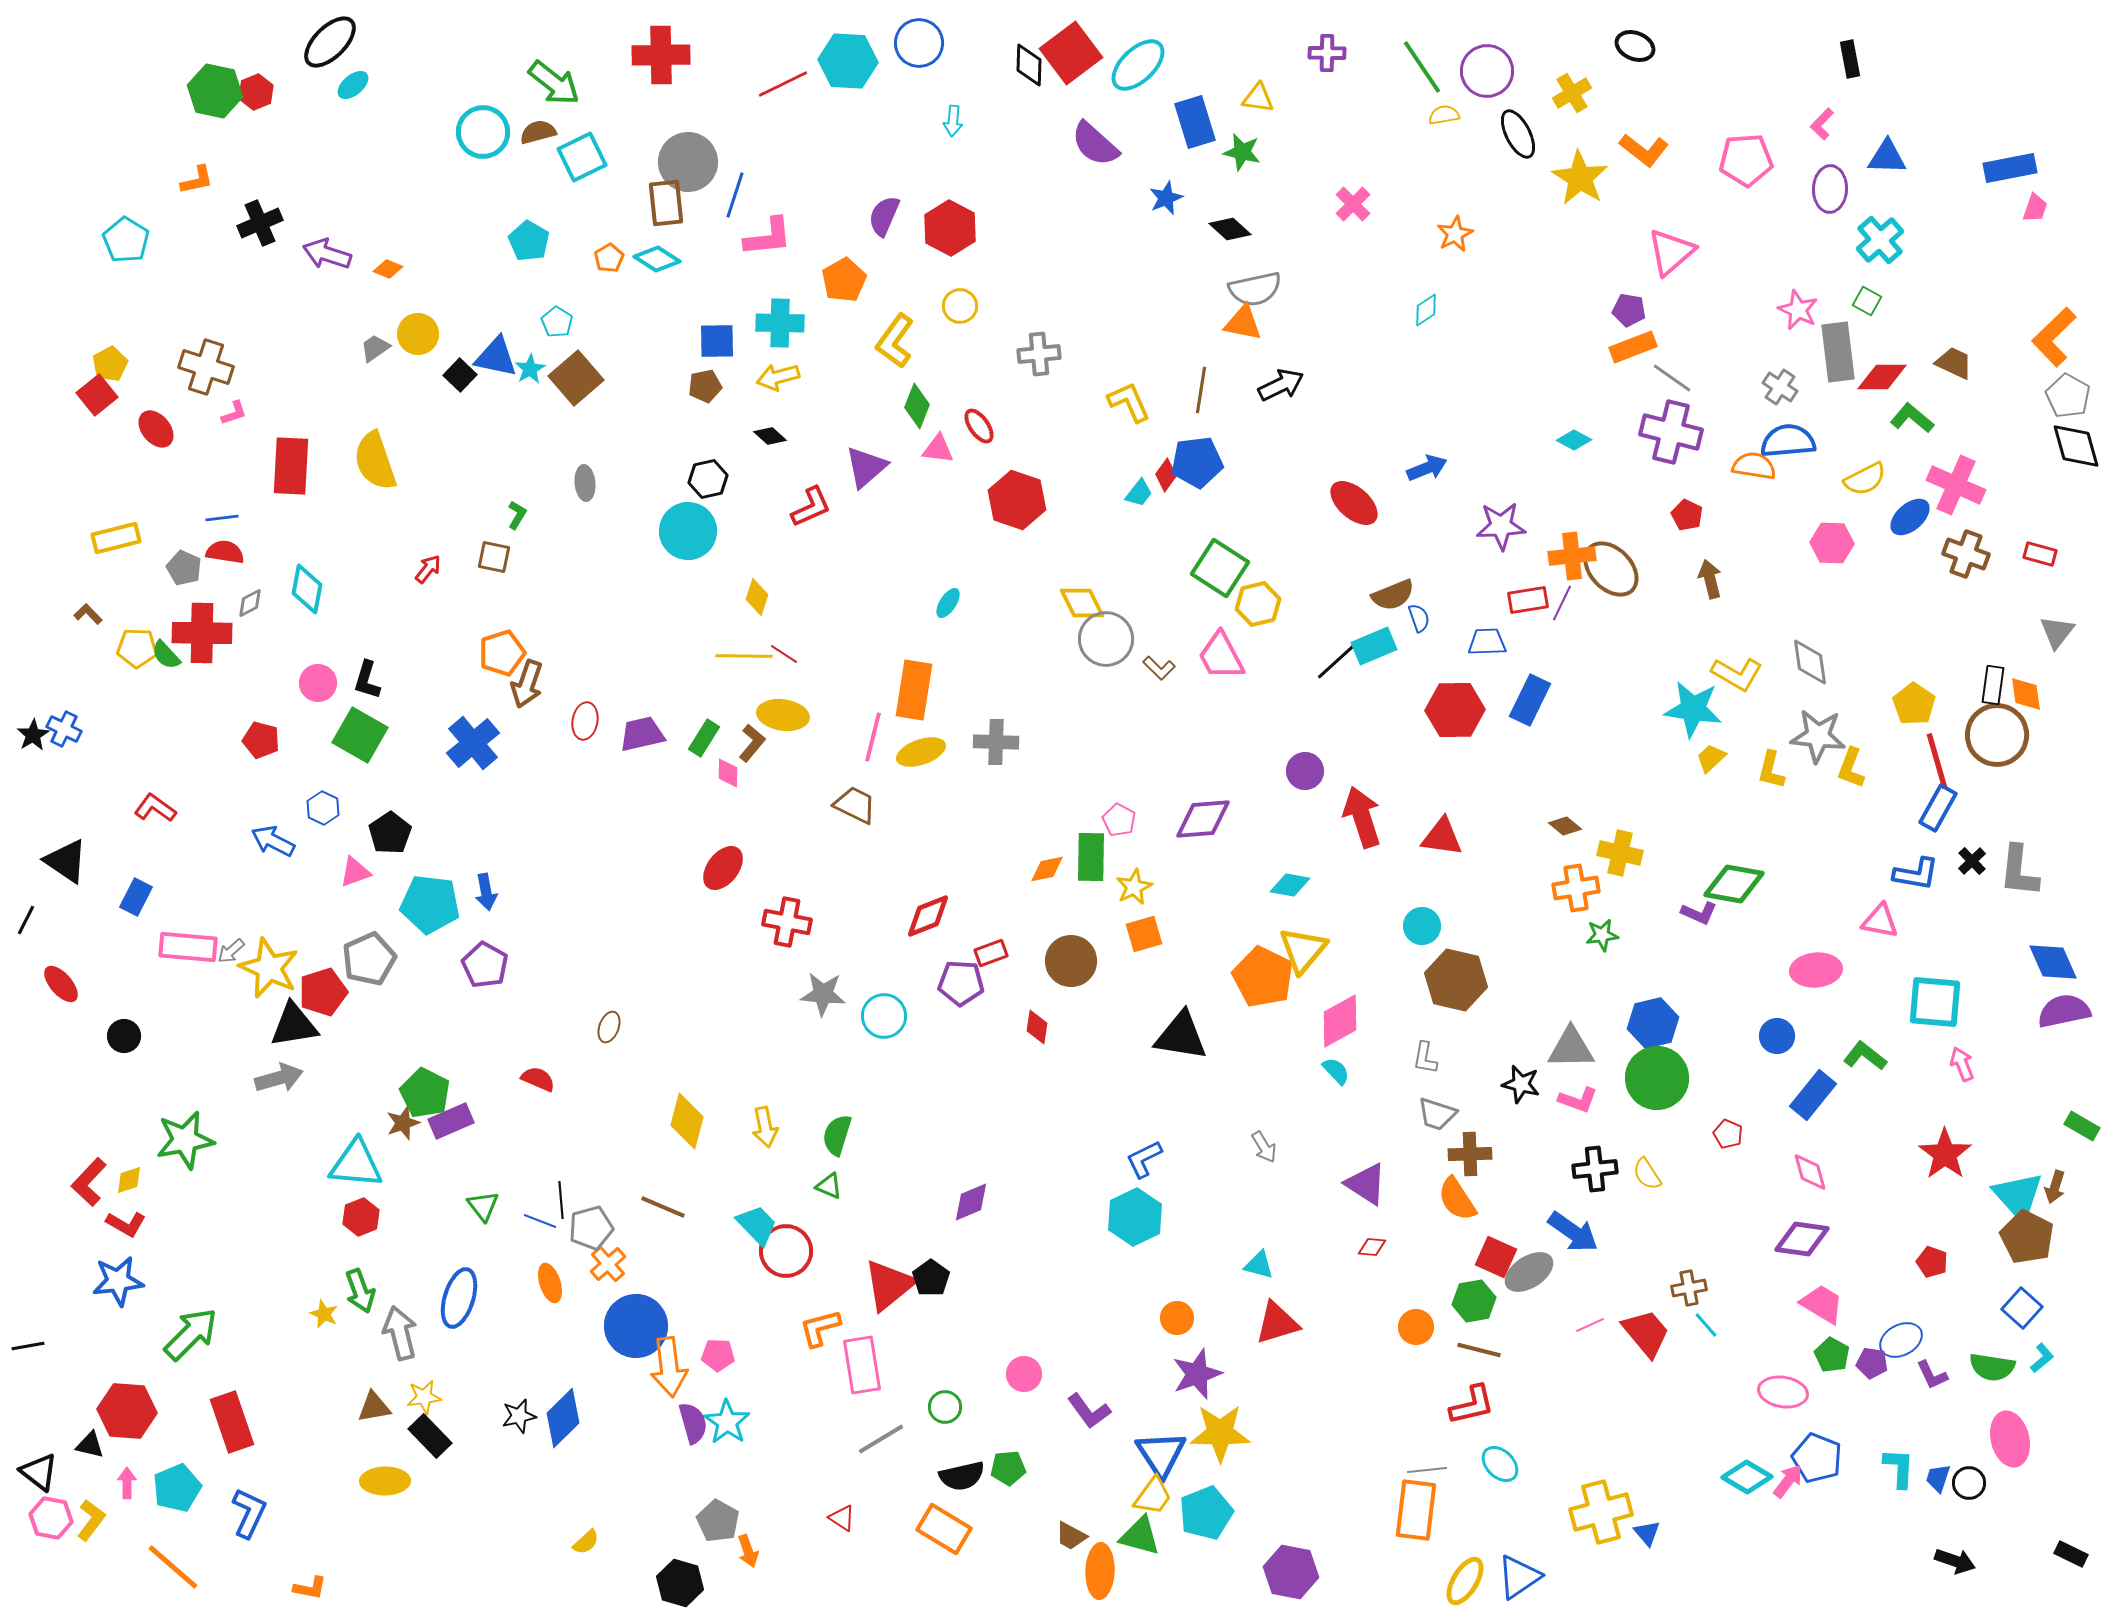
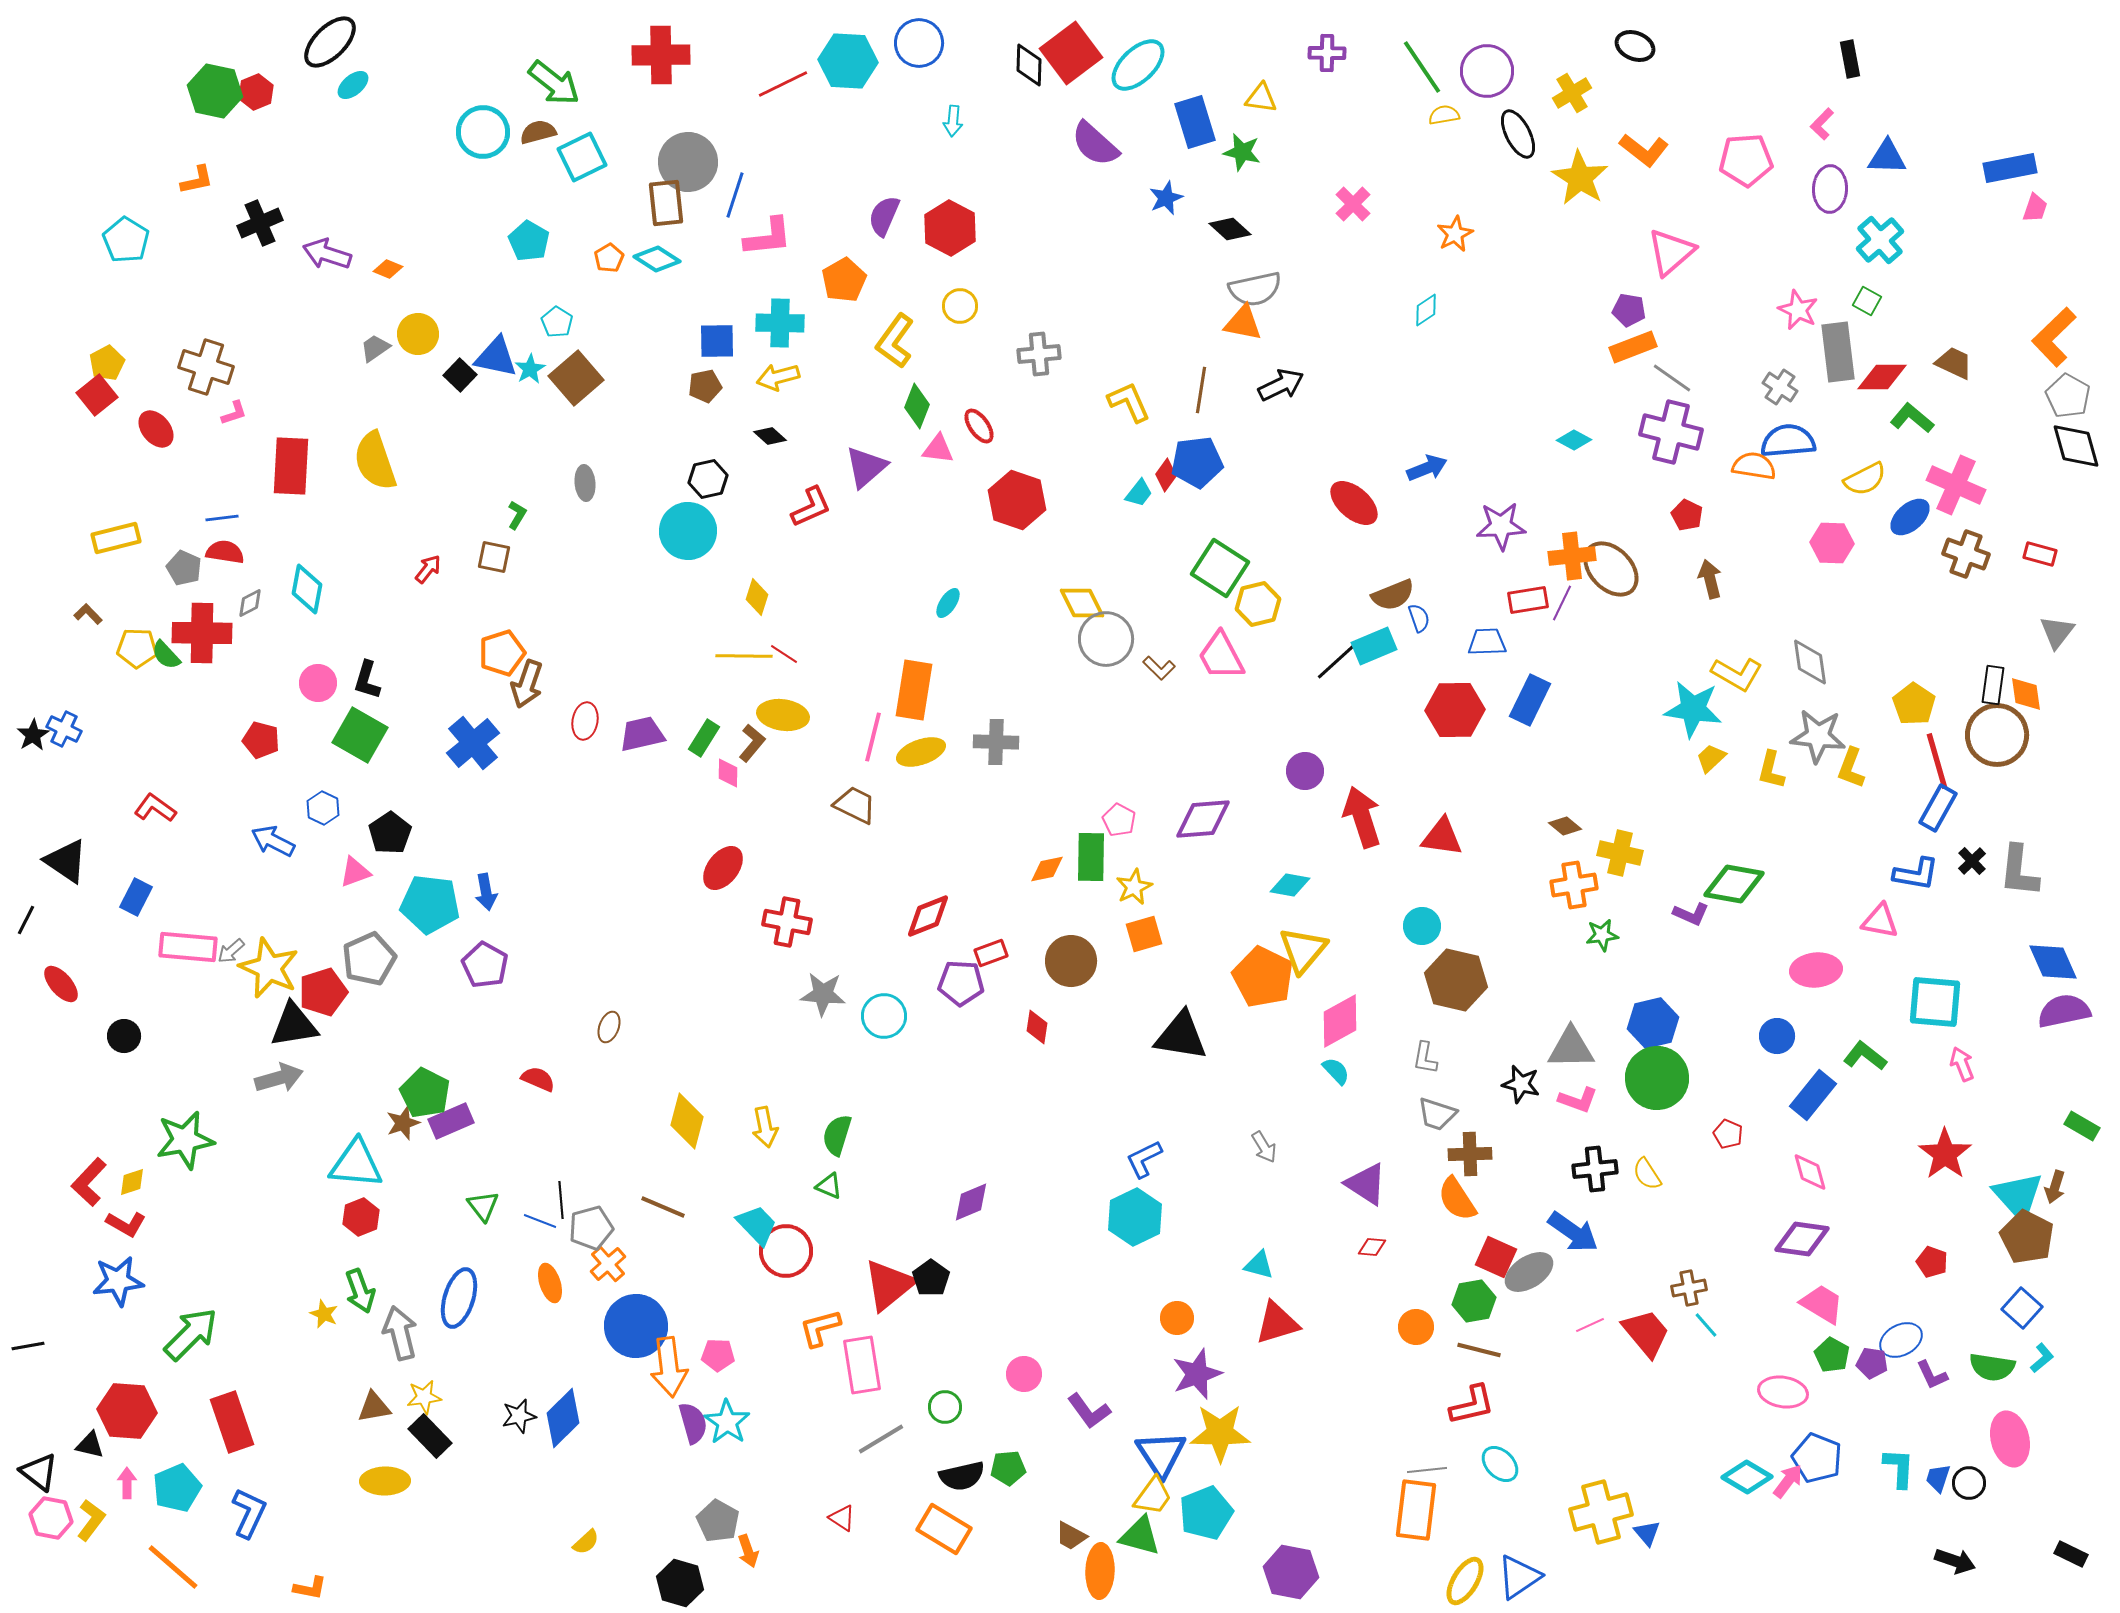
yellow triangle at (1258, 98): moved 3 px right
yellow pentagon at (110, 364): moved 3 px left, 1 px up
orange cross at (1576, 888): moved 2 px left, 3 px up
purple L-shape at (1699, 913): moved 8 px left, 1 px down
yellow diamond at (129, 1180): moved 3 px right, 2 px down
